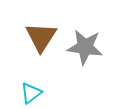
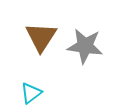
gray star: moved 1 px up
